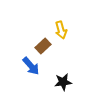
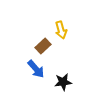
blue arrow: moved 5 px right, 3 px down
